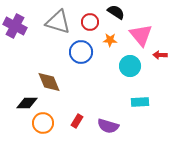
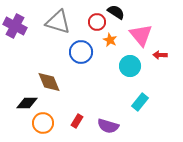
red circle: moved 7 px right
orange star: rotated 24 degrees clockwise
cyan rectangle: rotated 48 degrees counterclockwise
